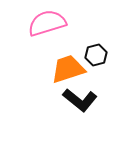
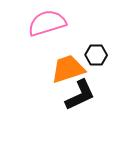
black hexagon: rotated 15 degrees clockwise
black L-shape: moved 5 px up; rotated 64 degrees counterclockwise
